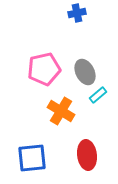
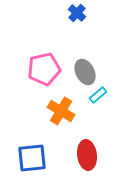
blue cross: rotated 36 degrees counterclockwise
